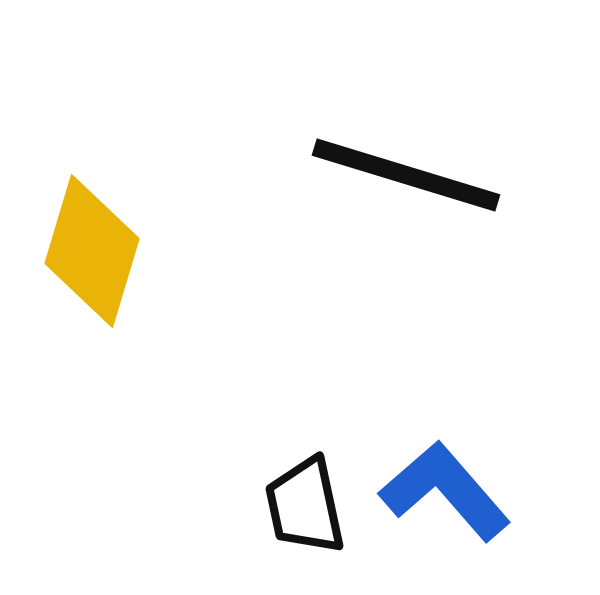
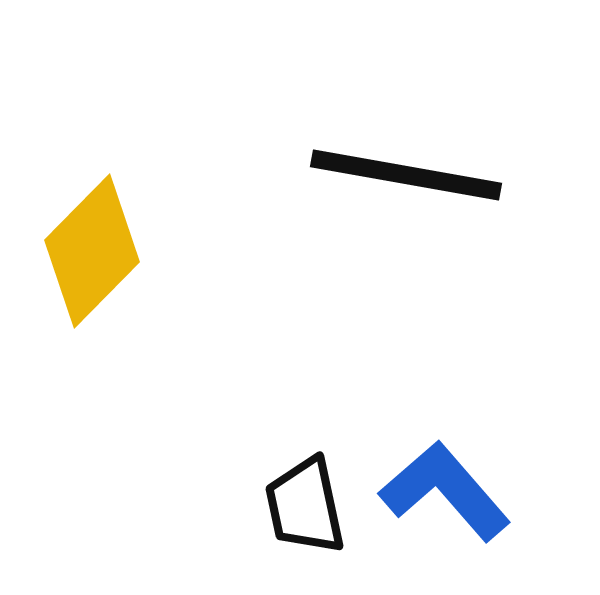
black line: rotated 7 degrees counterclockwise
yellow diamond: rotated 28 degrees clockwise
